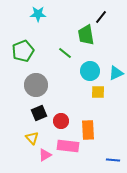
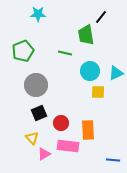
green line: rotated 24 degrees counterclockwise
red circle: moved 2 px down
pink triangle: moved 1 px left, 1 px up
